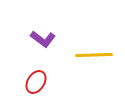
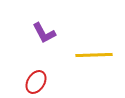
purple L-shape: moved 1 px right, 6 px up; rotated 25 degrees clockwise
